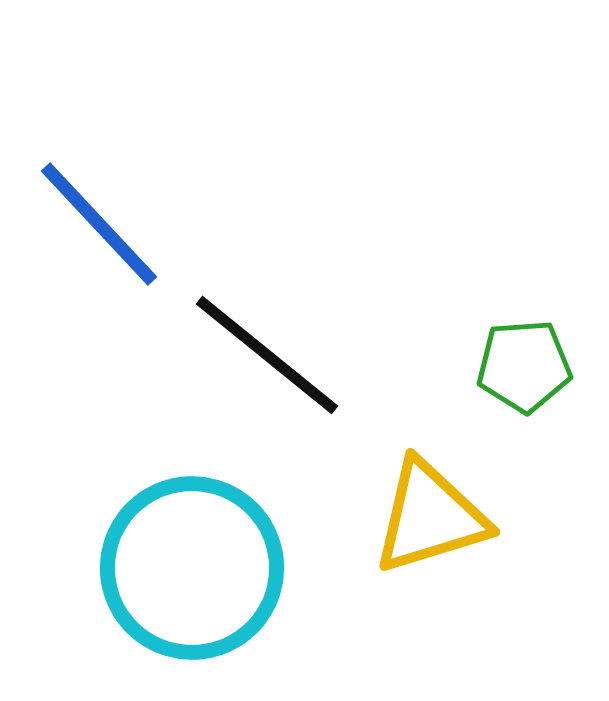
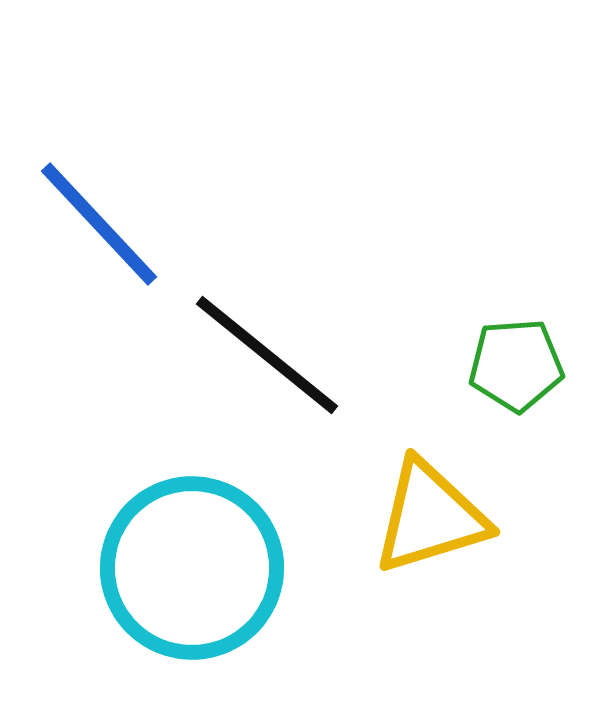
green pentagon: moved 8 px left, 1 px up
